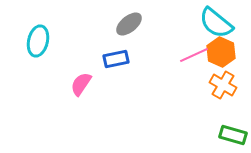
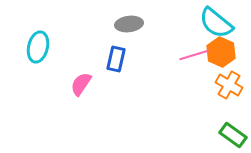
gray ellipse: rotated 32 degrees clockwise
cyan ellipse: moved 6 px down
pink line: rotated 8 degrees clockwise
blue rectangle: rotated 65 degrees counterclockwise
orange cross: moved 6 px right
green rectangle: rotated 20 degrees clockwise
